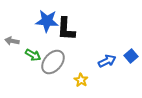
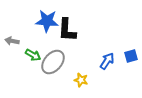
black L-shape: moved 1 px right, 1 px down
blue square: rotated 24 degrees clockwise
blue arrow: rotated 30 degrees counterclockwise
yellow star: rotated 16 degrees counterclockwise
